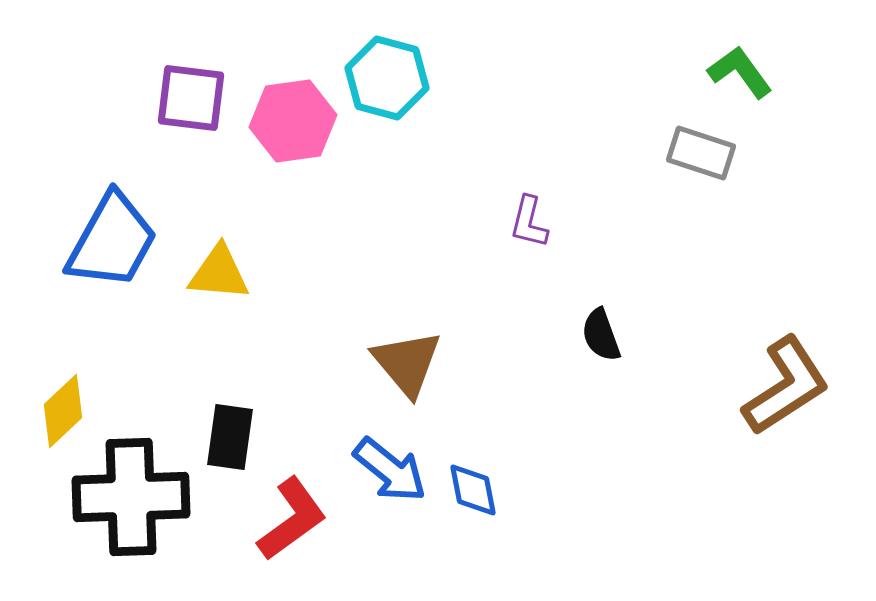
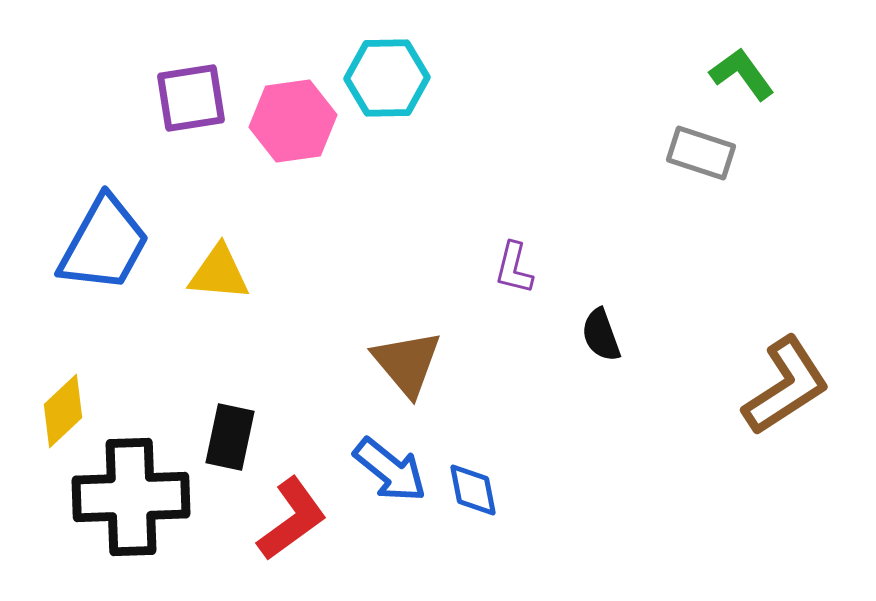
green L-shape: moved 2 px right, 2 px down
cyan hexagon: rotated 16 degrees counterclockwise
purple square: rotated 16 degrees counterclockwise
purple L-shape: moved 15 px left, 46 px down
blue trapezoid: moved 8 px left, 3 px down
black rectangle: rotated 4 degrees clockwise
